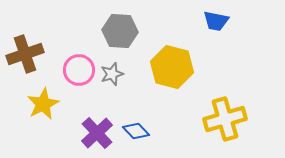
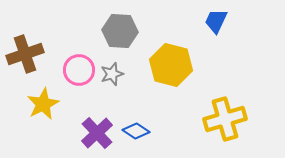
blue trapezoid: rotated 104 degrees clockwise
yellow hexagon: moved 1 px left, 2 px up
blue diamond: rotated 12 degrees counterclockwise
